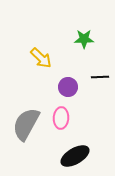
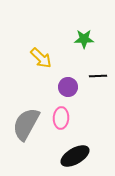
black line: moved 2 px left, 1 px up
